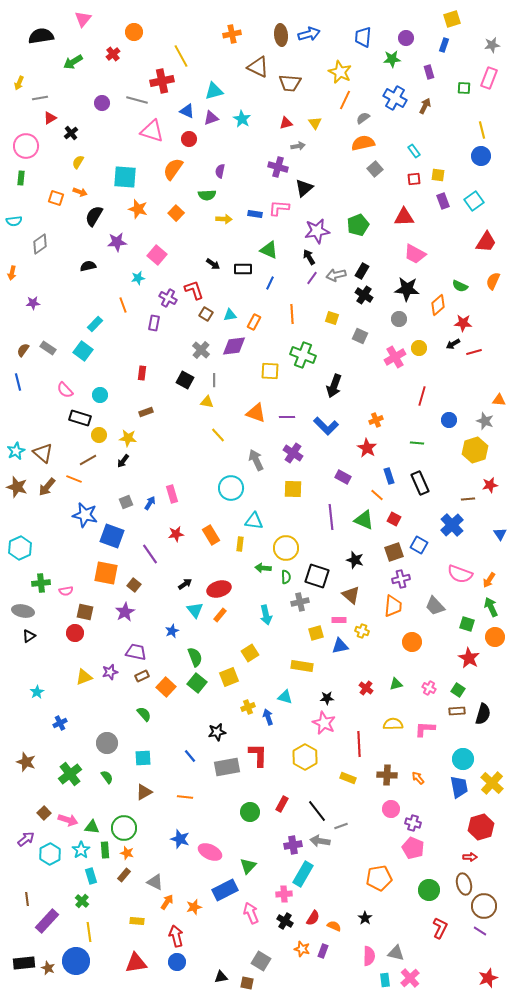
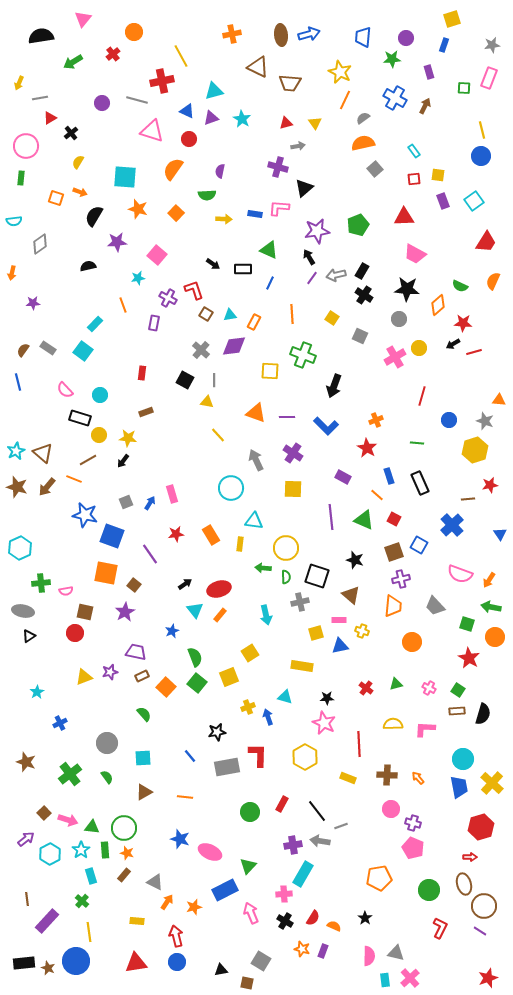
yellow square at (332, 318): rotated 16 degrees clockwise
green arrow at (491, 607): rotated 54 degrees counterclockwise
black triangle at (221, 977): moved 7 px up
